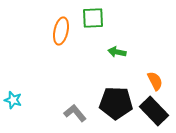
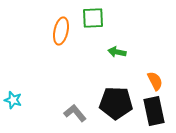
black rectangle: rotated 32 degrees clockwise
